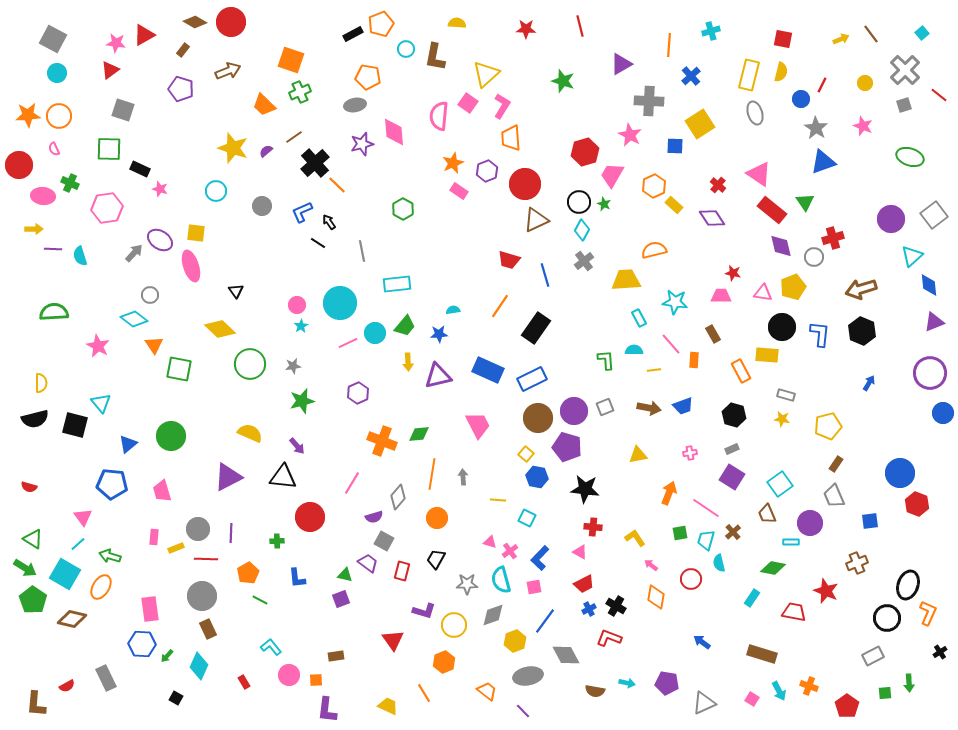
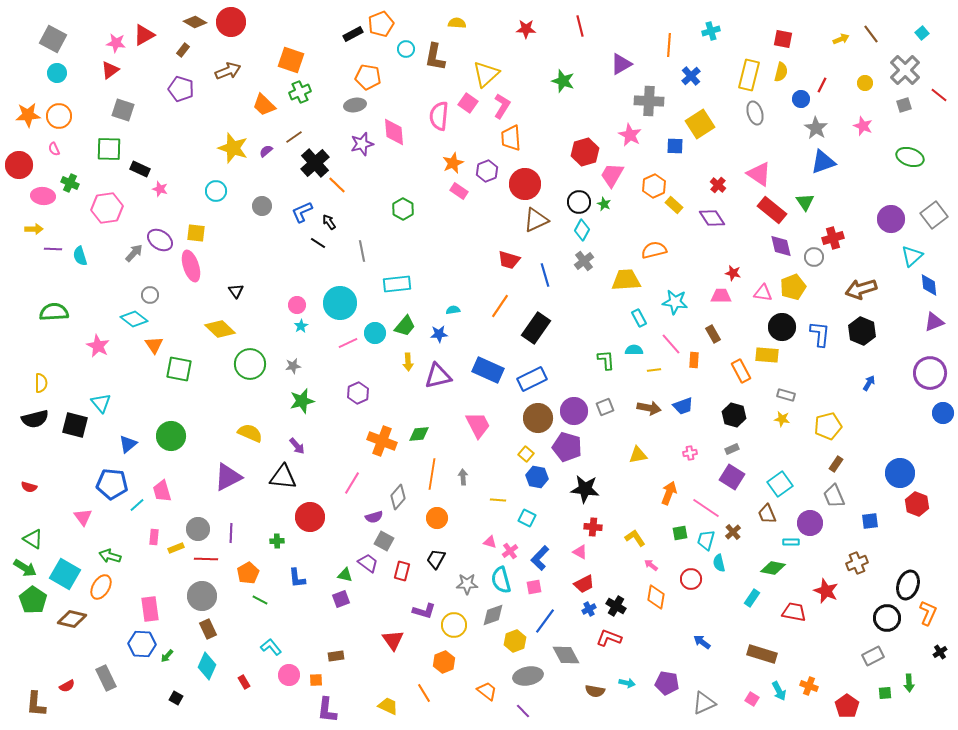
cyan line at (78, 544): moved 59 px right, 39 px up
cyan diamond at (199, 666): moved 8 px right
